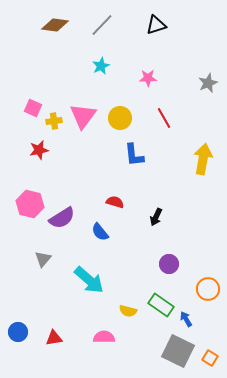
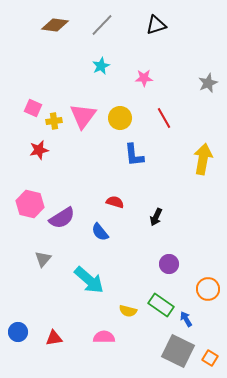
pink star: moved 4 px left
